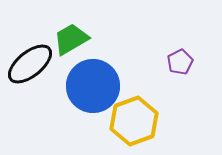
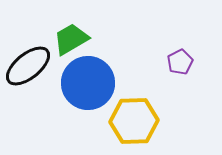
black ellipse: moved 2 px left, 2 px down
blue circle: moved 5 px left, 3 px up
yellow hexagon: rotated 18 degrees clockwise
